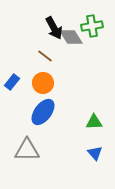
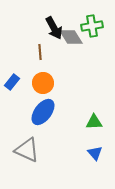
brown line: moved 5 px left, 4 px up; rotated 49 degrees clockwise
gray triangle: rotated 24 degrees clockwise
